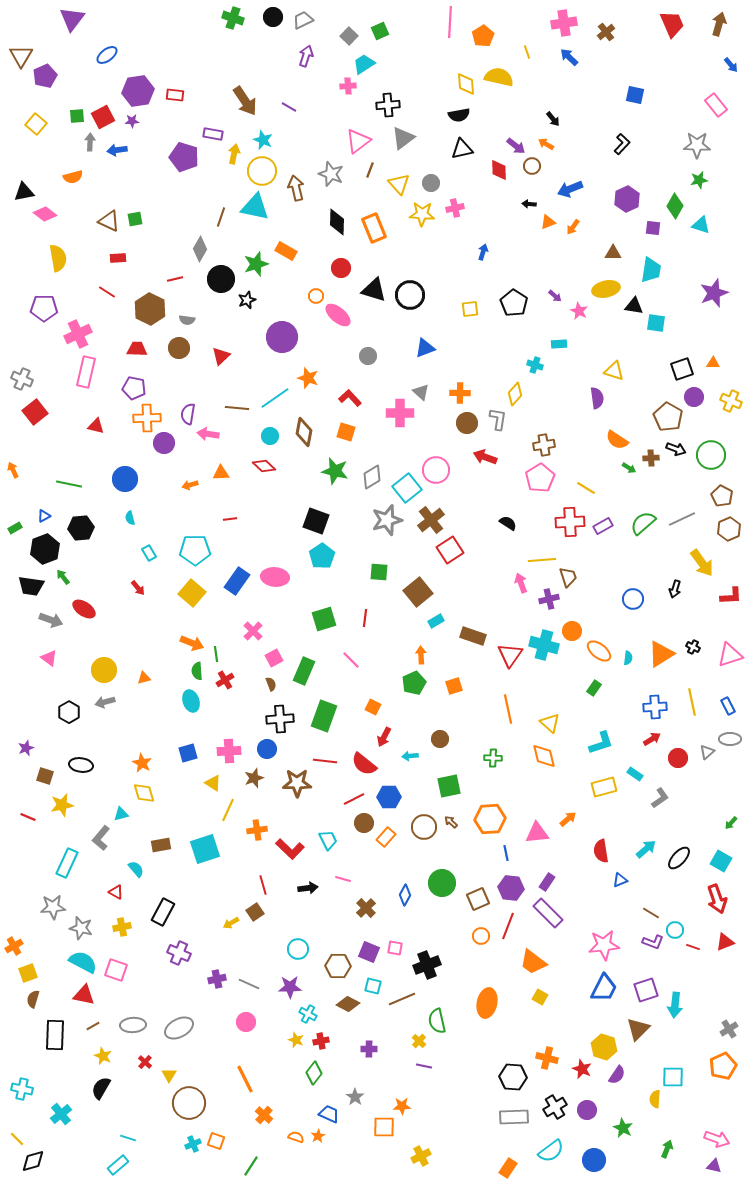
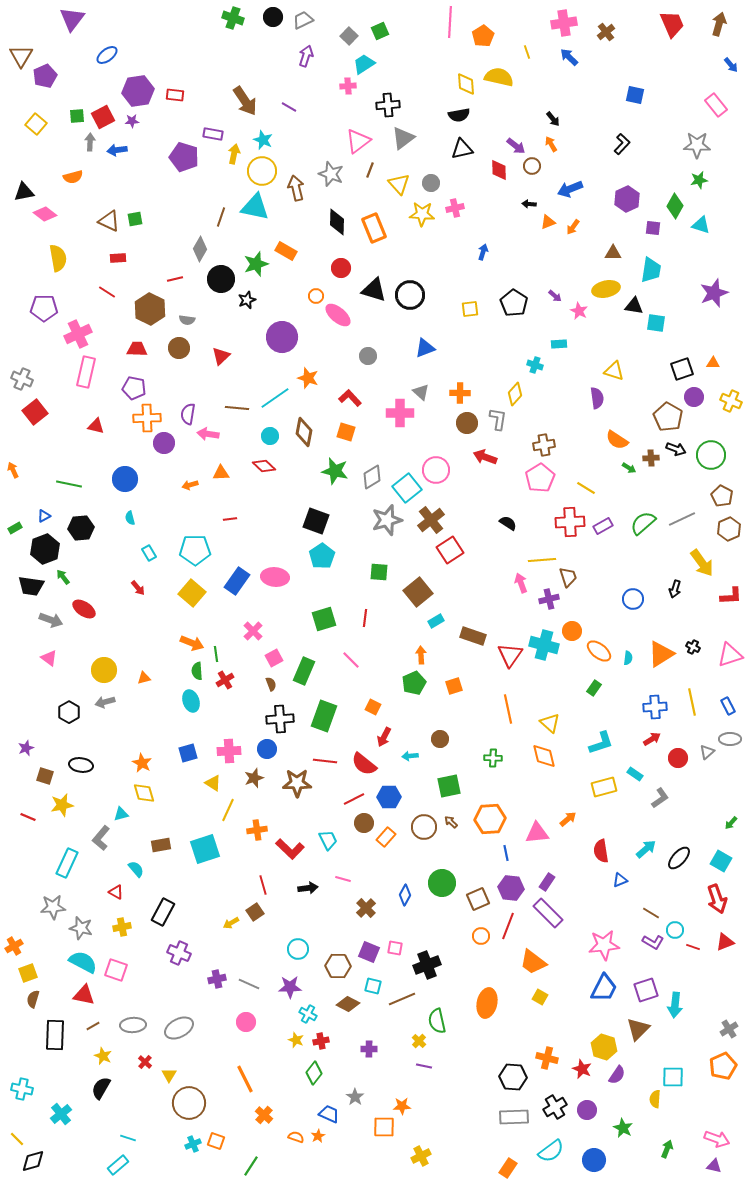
orange arrow at (546, 144): moved 5 px right; rotated 28 degrees clockwise
purple L-shape at (653, 942): rotated 10 degrees clockwise
